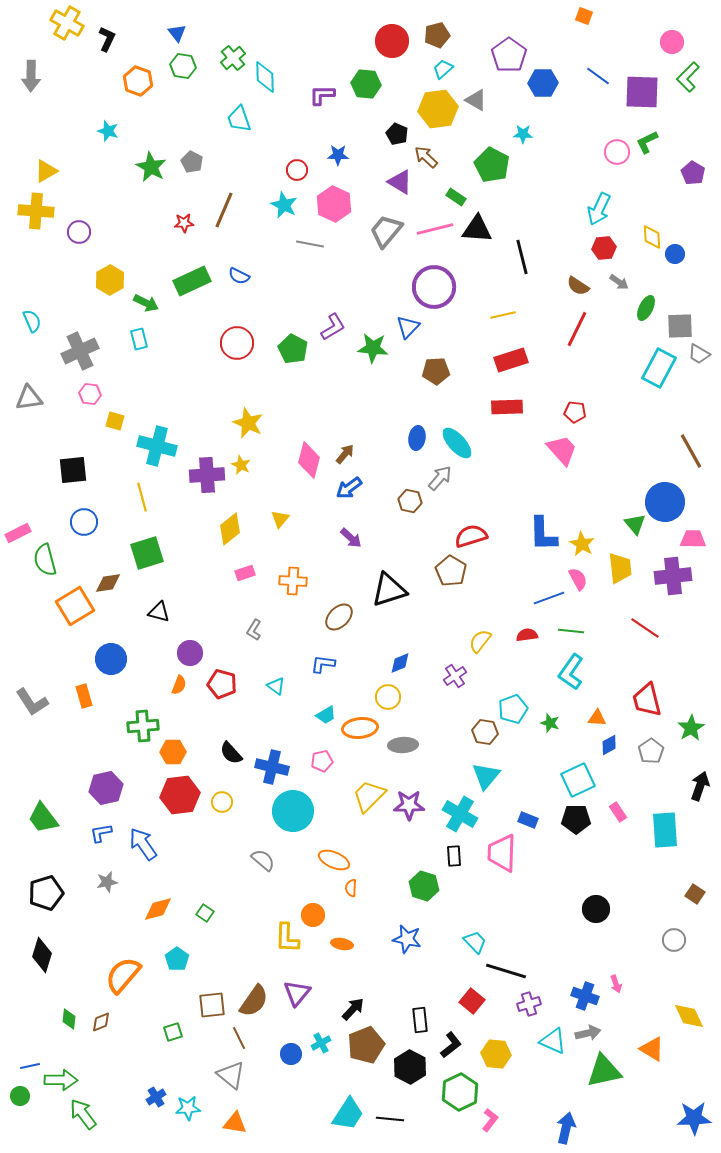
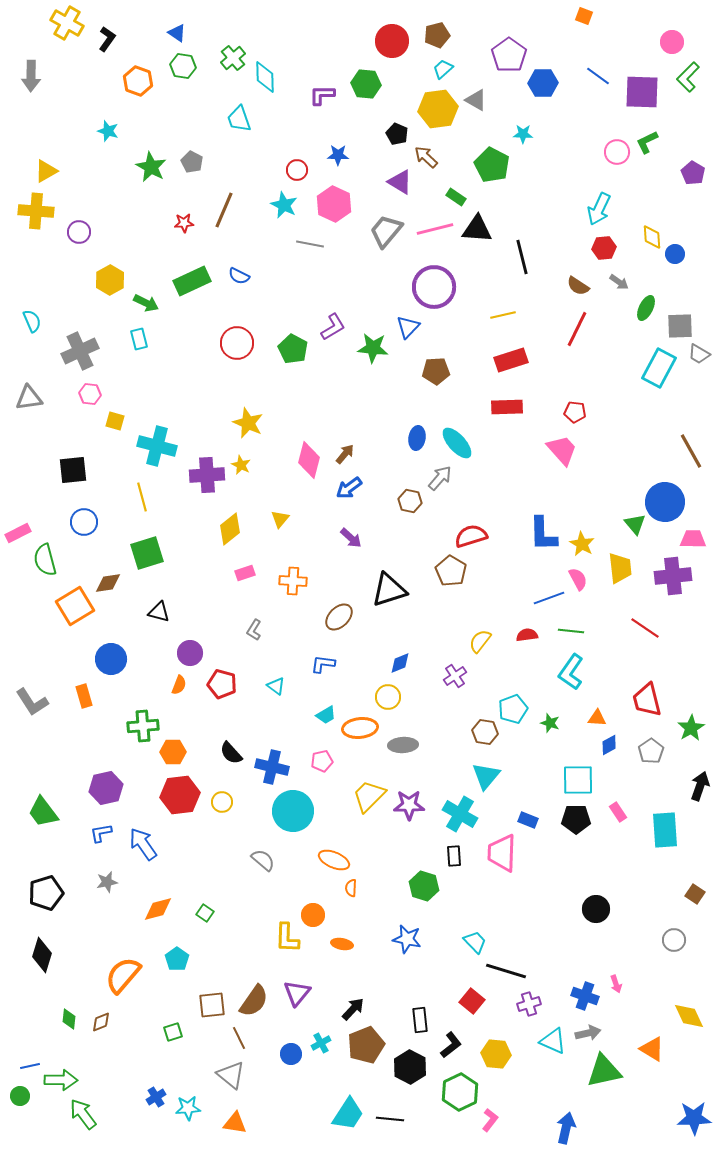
blue triangle at (177, 33): rotated 18 degrees counterclockwise
black L-shape at (107, 39): rotated 10 degrees clockwise
cyan square at (578, 780): rotated 24 degrees clockwise
green trapezoid at (43, 818): moved 6 px up
